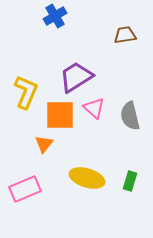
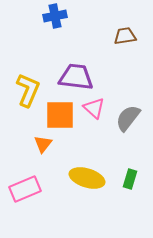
blue cross: rotated 20 degrees clockwise
brown trapezoid: moved 1 px down
purple trapezoid: rotated 39 degrees clockwise
yellow L-shape: moved 2 px right, 2 px up
gray semicircle: moved 2 px left, 2 px down; rotated 52 degrees clockwise
orange triangle: moved 1 px left
green rectangle: moved 2 px up
